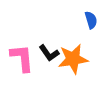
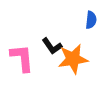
blue semicircle: rotated 24 degrees clockwise
black L-shape: moved 3 px right, 7 px up
